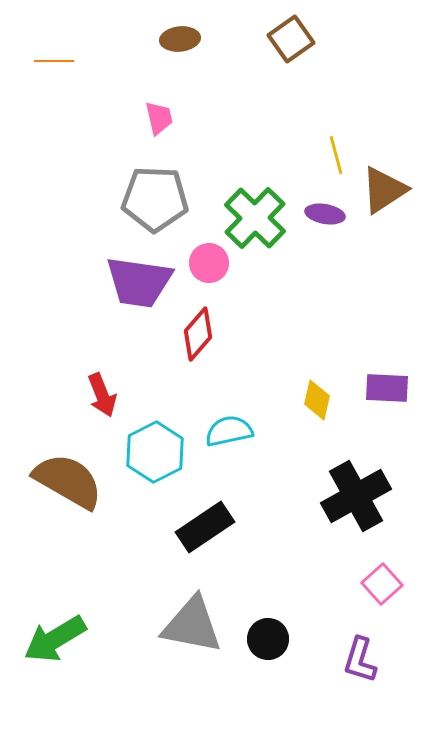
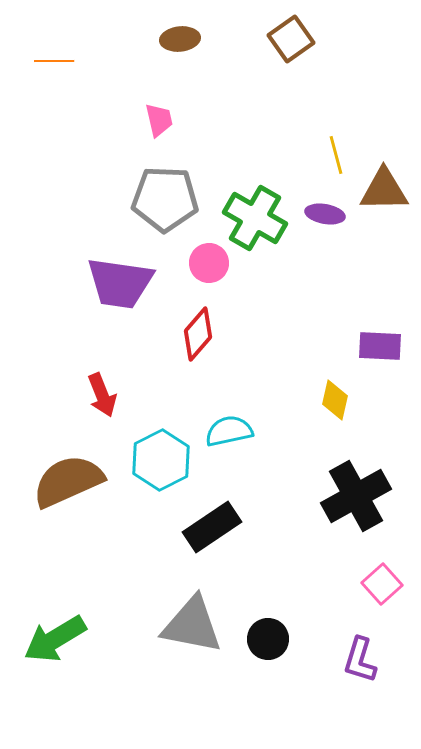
pink trapezoid: moved 2 px down
brown triangle: rotated 32 degrees clockwise
gray pentagon: moved 10 px right
green cross: rotated 14 degrees counterclockwise
purple trapezoid: moved 19 px left, 1 px down
purple rectangle: moved 7 px left, 42 px up
yellow diamond: moved 18 px right
cyan hexagon: moved 6 px right, 8 px down
brown semicircle: rotated 54 degrees counterclockwise
black rectangle: moved 7 px right
